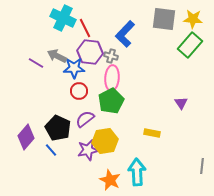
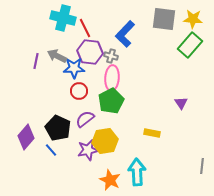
cyan cross: rotated 10 degrees counterclockwise
purple line: moved 2 px up; rotated 70 degrees clockwise
